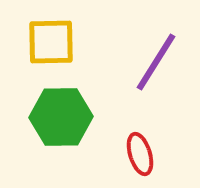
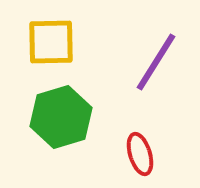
green hexagon: rotated 16 degrees counterclockwise
